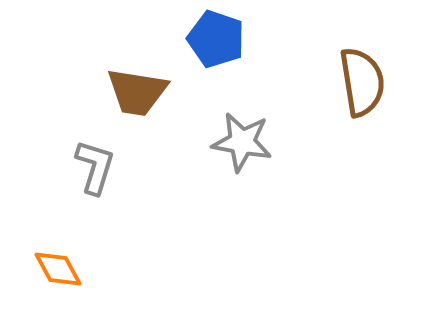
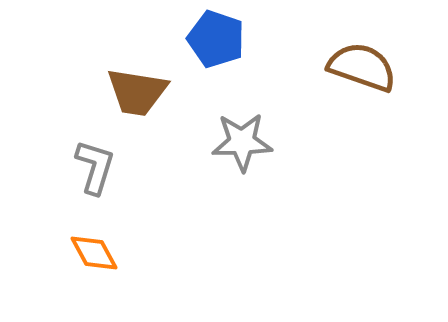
brown semicircle: moved 15 px up; rotated 62 degrees counterclockwise
gray star: rotated 12 degrees counterclockwise
orange diamond: moved 36 px right, 16 px up
